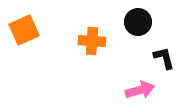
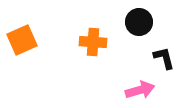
black circle: moved 1 px right
orange square: moved 2 px left, 10 px down
orange cross: moved 1 px right, 1 px down
